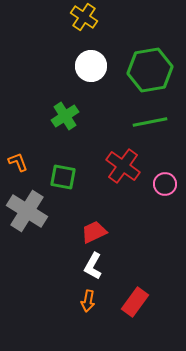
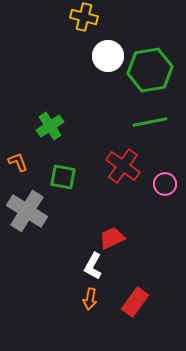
yellow cross: rotated 20 degrees counterclockwise
white circle: moved 17 px right, 10 px up
green cross: moved 15 px left, 10 px down
red trapezoid: moved 18 px right, 6 px down
orange arrow: moved 2 px right, 2 px up
